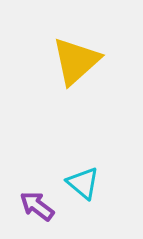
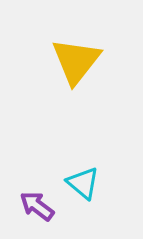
yellow triangle: rotated 10 degrees counterclockwise
